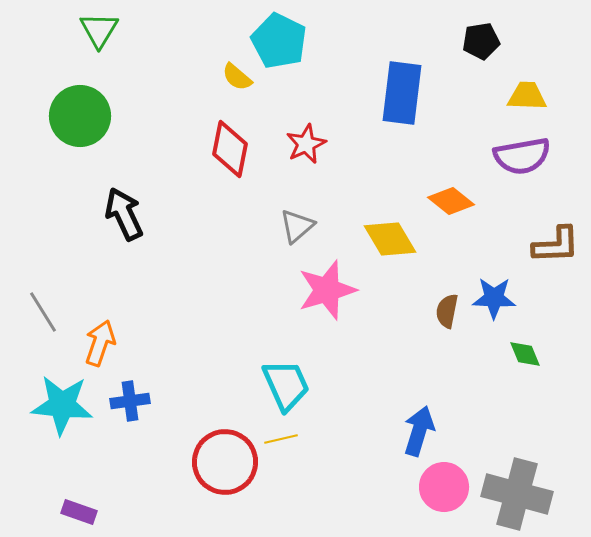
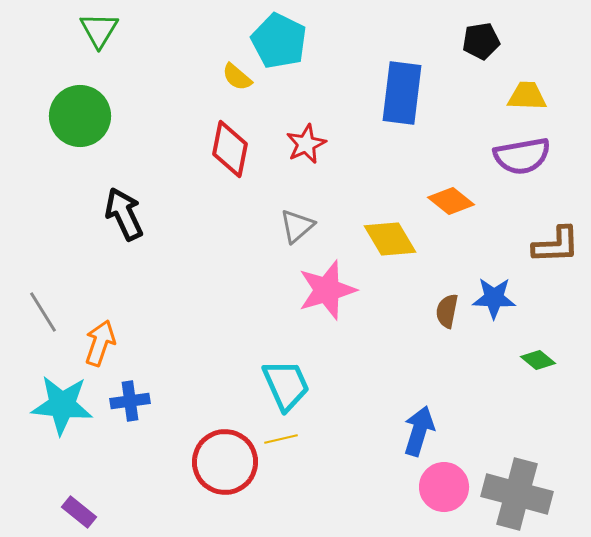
green diamond: moved 13 px right, 6 px down; rotated 28 degrees counterclockwise
purple rectangle: rotated 20 degrees clockwise
